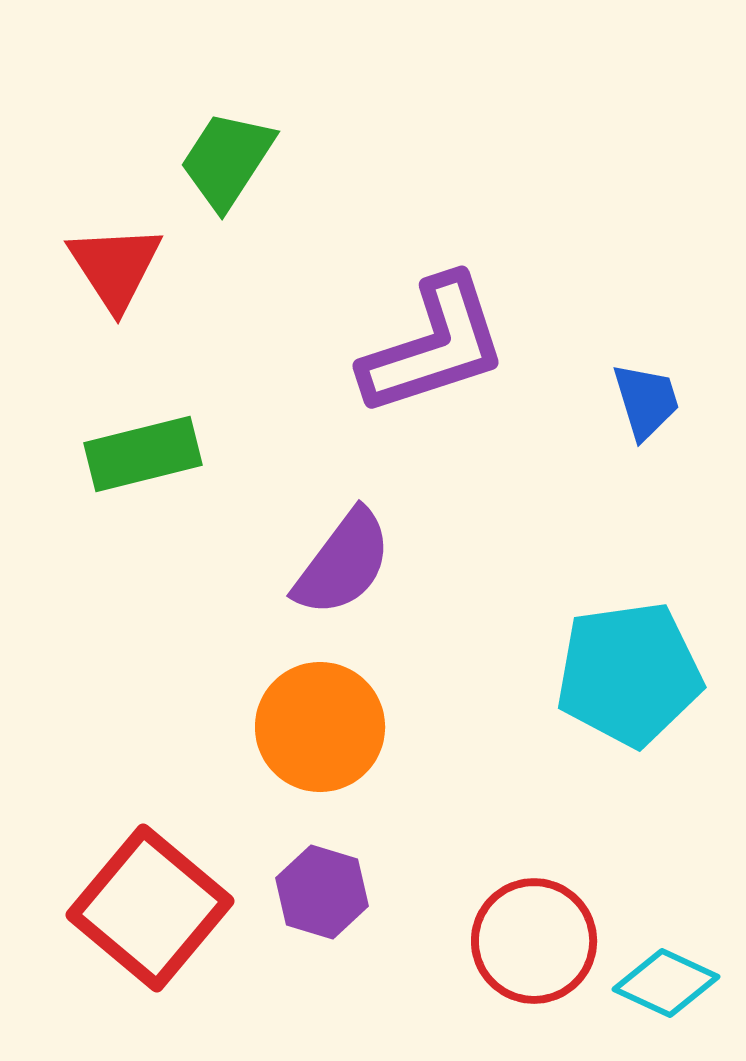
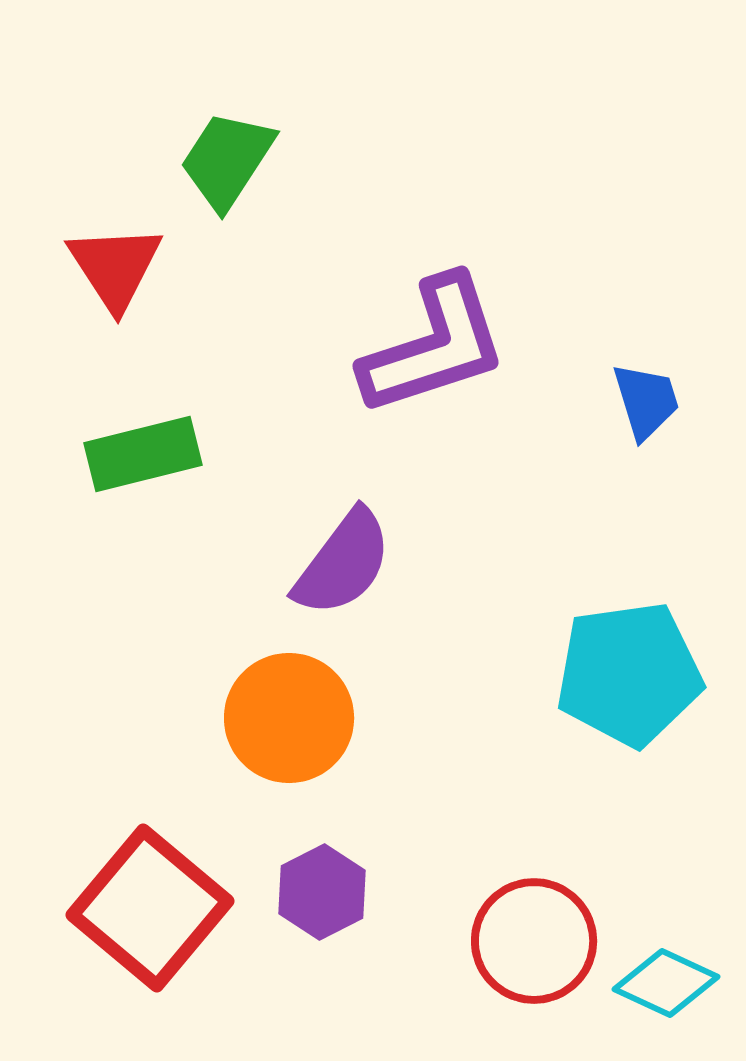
orange circle: moved 31 px left, 9 px up
purple hexagon: rotated 16 degrees clockwise
